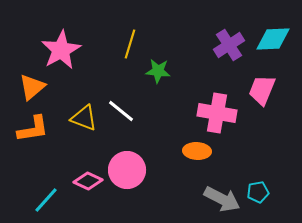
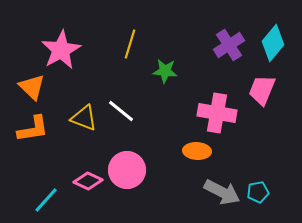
cyan diamond: moved 4 px down; rotated 48 degrees counterclockwise
green star: moved 7 px right
orange triangle: rotated 36 degrees counterclockwise
gray arrow: moved 7 px up
